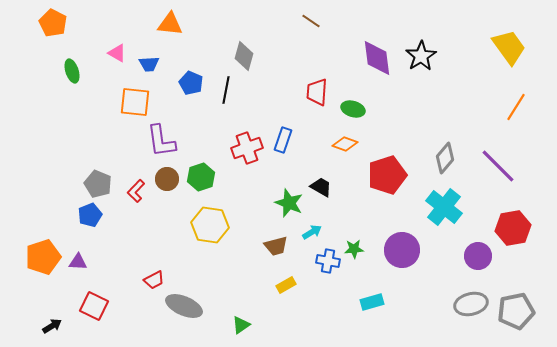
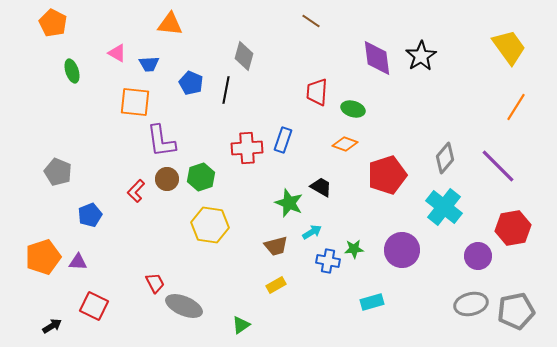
red cross at (247, 148): rotated 16 degrees clockwise
gray pentagon at (98, 184): moved 40 px left, 12 px up
red trapezoid at (154, 280): moved 1 px right, 3 px down; rotated 90 degrees counterclockwise
yellow rectangle at (286, 285): moved 10 px left
